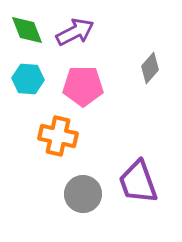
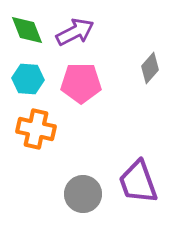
pink pentagon: moved 2 px left, 3 px up
orange cross: moved 22 px left, 7 px up
